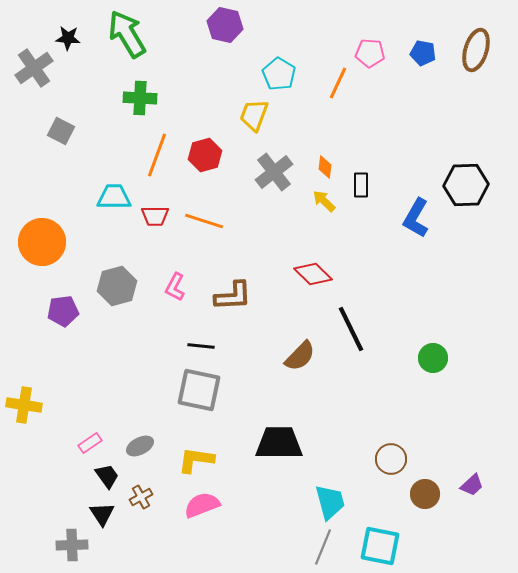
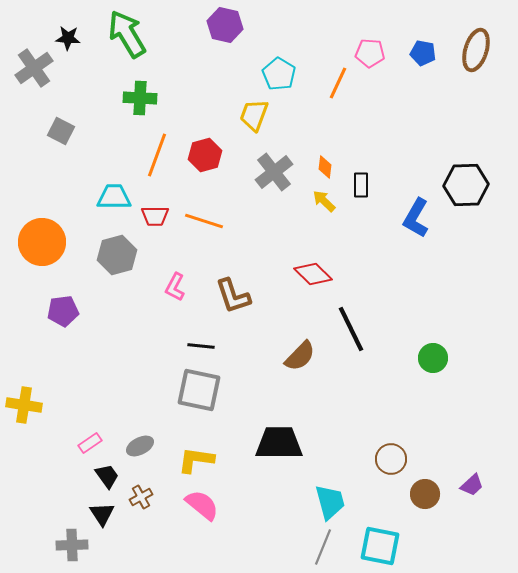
gray hexagon at (117, 286): moved 31 px up
brown L-shape at (233, 296): rotated 75 degrees clockwise
pink semicircle at (202, 505): rotated 60 degrees clockwise
